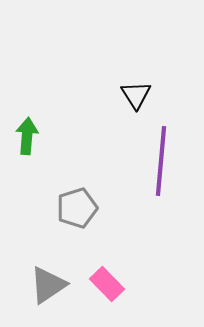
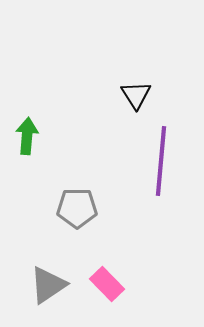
gray pentagon: rotated 18 degrees clockwise
